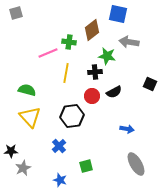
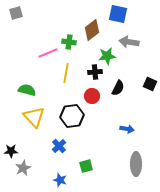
green star: rotated 18 degrees counterclockwise
black semicircle: moved 4 px right, 4 px up; rotated 35 degrees counterclockwise
yellow triangle: moved 4 px right
gray ellipse: rotated 30 degrees clockwise
